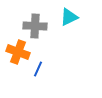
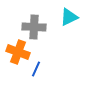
gray cross: moved 1 px left, 1 px down
blue line: moved 2 px left
